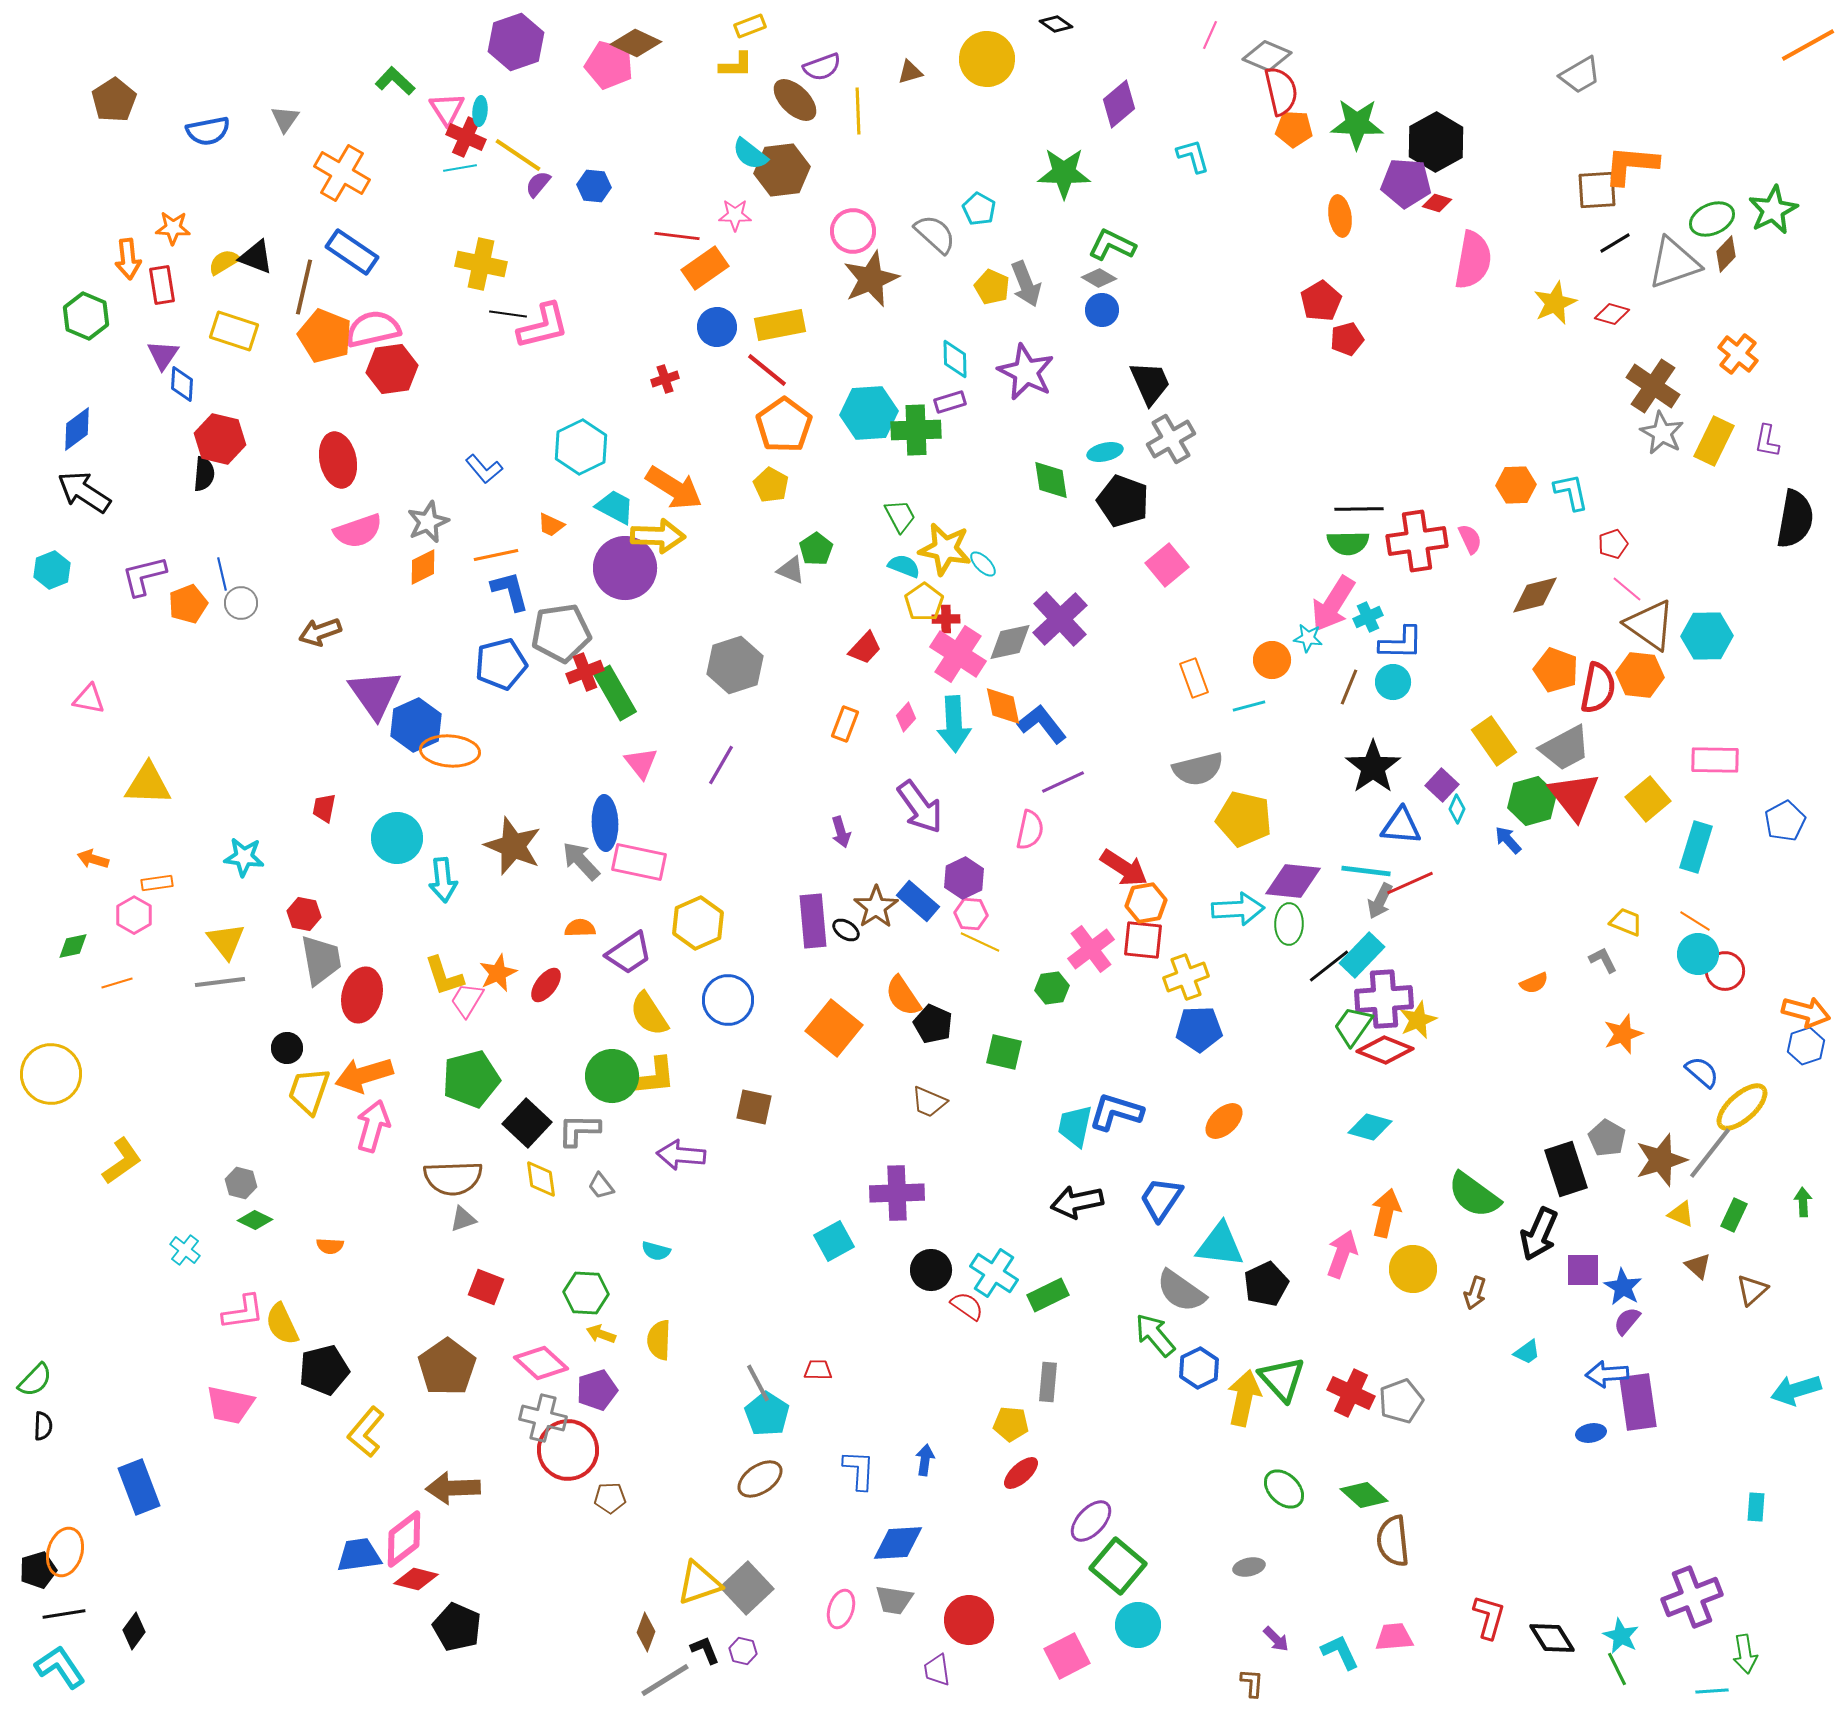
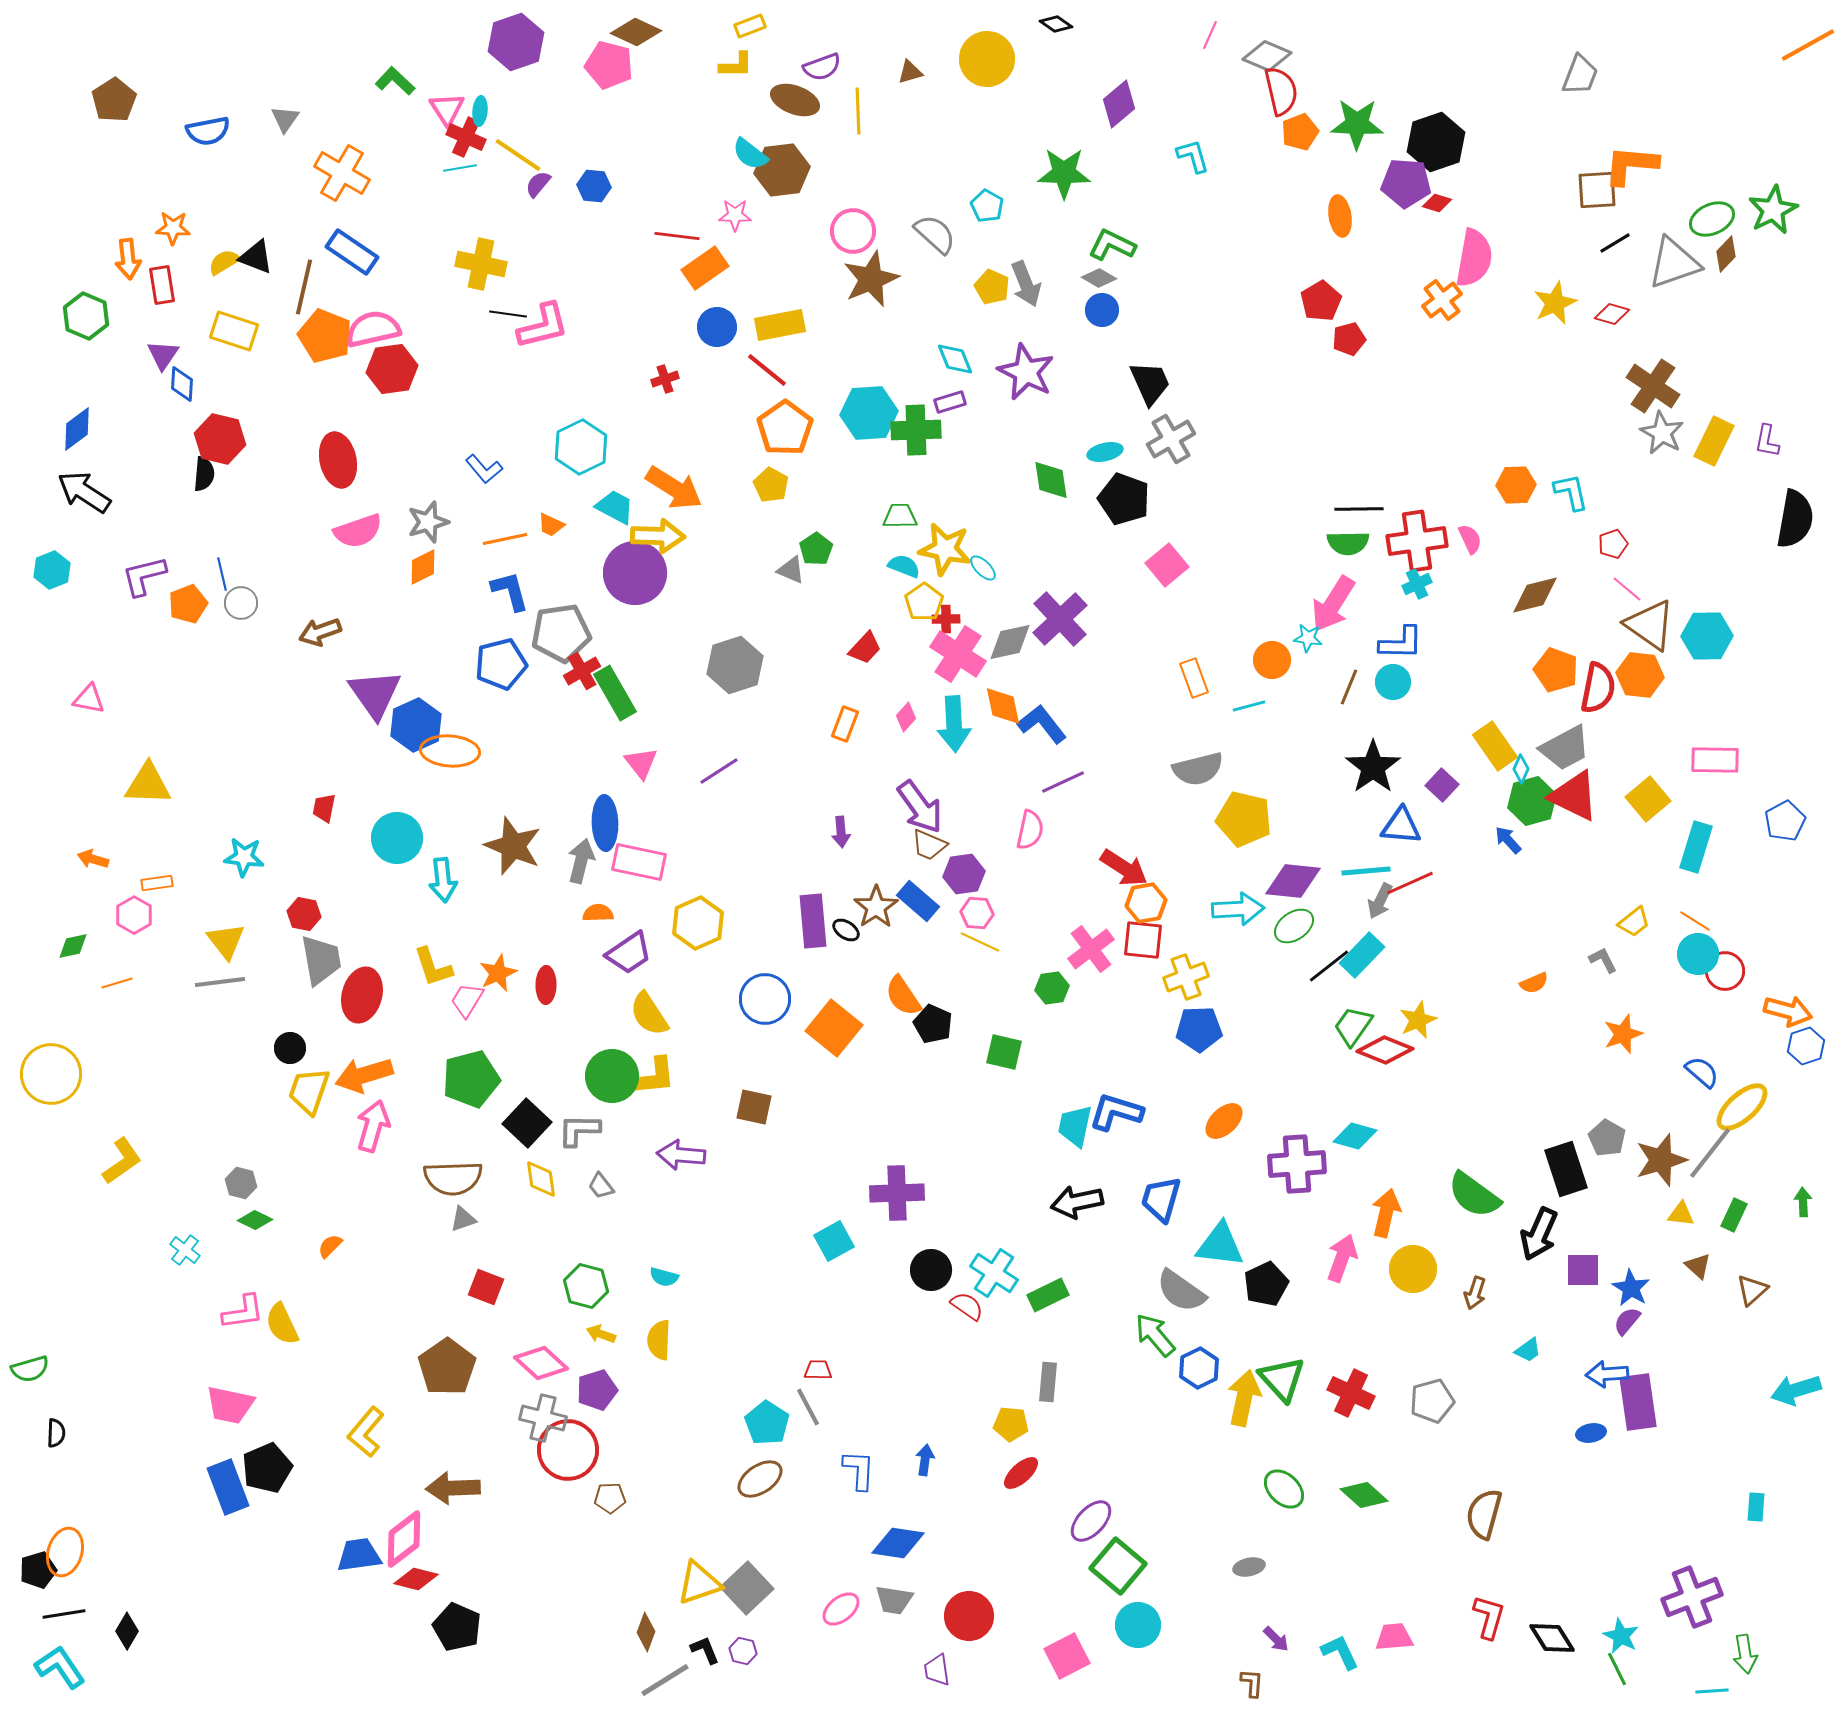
brown diamond at (636, 43): moved 11 px up
gray trapezoid at (1580, 75): rotated 39 degrees counterclockwise
brown ellipse at (795, 100): rotated 24 degrees counterclockwise
orange pentagon at (1294, 129): moved 6 px right, 3 px down; rotated 24 degrees counterclockwise
black hexagon at (1436, 142): rotated 10 degrees clockwise
cyan pentagon at (979, 209): moved 8 px right, 3 px up
pink semicircle at (1473, 260): moved 1 px right, 2 px up
red pentagon at (1347, 339): moved 2 px right
orange cross at (1738, 354): moved 296 px left, 54 px up; rotated 15 degrees clockwise
cyan diamond at (955, 359): rotated 21 degrees counterclockwise
orange pentagon at (784, 425): moved 1 px right, 3 px down
black pentagon at (1123, 501): moved 1 px right, 2 px up
green trapezoid at (900, 516): rotated 63 degrees counterclockwise
gray star at (428, 522): rotated 6 degrees clockwise
orange line at (496, 555): moved 9 px right, 16 px up
cyan ellipse at (983, 564): moved 4 px down
purple circle at (625, 568): moved 10 px right, 5 px down
cyan cross at (1368, 617): moved 49 px right, 33 px up
red cross at (585, 672): moved 3 px left, 1 px up; rotated 9 degrees counterclockwise
yellow rectangle at (1494, 741): moved 1 px right, 5 px down
purple line at (721, 765): moved 2 px left, 6 px down; rotated 27 degrees clockwise
red triangle at (1574, 796): rotated 26 degrees counterclockwise
cyan diamond at (1457, 809): moved 64 px right, 40 px up
purple arrow at (841, 832): rotated 12 degrees clockwise
gray arrow at (581, 861): rotated 57 degrees clockwise
cyan line at (1366, 871): rotated 12 degrees counterclockwise
purple hexagon at (964, 878): moved 4 px up; rotated 18 degrees clockwise
pink hexagon at (971, 914): moved 6 px right, 1 px up
yellow trapezoid at (1626, 922): moved 8 px right; rotated 120 degrees clockwise
green ellipse at (1289, 924): moved 5 px right, 2 px down; rotated 54 degrees clockwise
orange semicircle at (580, 928): moved 18 px right, 15 px up
yellow L-shape at (444, 976): moved 11 px left, 9 px up
red ellipse at (546, 985): rotated 36 degrees counterclockwise
purple cross at (1384, 999): moved 87 px left, 165 px down
blue circle at (728, 1000): moved 37 px right, 1 px up
orange arrow at (1806, 1012): moved 18 px left, 1 px up
black circle at (287, 1048): moved 3 px right
brown trapezoid at (929, 1102): moved 257 px up
cyan diamond at (1370, 1127): moved 15 px left, 9 px down
blue trapezoid at (1161, 1199): rotated 18 degrees counterclockwise
yellow triangle at (1681, 1214): rotated 16 degrees counterclockwise
orange semicircle at (330, 1246): rotated 132 degrees clockwise
cyan semicircle at (656, 1251): moved 8 px right, 26 px down
pink arrow at (1342, 1254): moved 4 px down
blue star at (1623, 1287): moved 8 px right, 1 px down
green hexagon at (586, 1293): moved 7 px up; rotated 12 degrees clockwise
cyan trapezoid at (1527, 1352): moved 1 px right, 2 px up
black pentagon at (324, 1370): moved 57 px left, 98 px down; rotated 9 degrees counterclockwise
green semicircle at (35, 1380): moved 5 px left, 11 px up; rotated 30 degrees clockwise
gray line at (758, 1383): moved 50 px right, 24 px down
gray pentagon at (1401, 1401): moved 31 px right; rotated 6 degrees clockwise
cyan pentagon at (767, 1414): moved 9 px down
black semicircle at (43, 1426): moved 13 px right, 7 px down
blue rectangle at (139, 1487): moved 89 px right
brown semicircle at (1393, 1541): moved 91 px right, 27 px up; rotated 21 degrees clockwise
blue diamond at (898, 1543): rotated 12 degrees clockwise
pink ellipse at (841, 1609): rotated 33 degrees clockwise
red circle at (969, 1620): moved 4 px up
black diamond at (134, 1631): moved 7 px left; rotated 6 degrees counterclockwise
